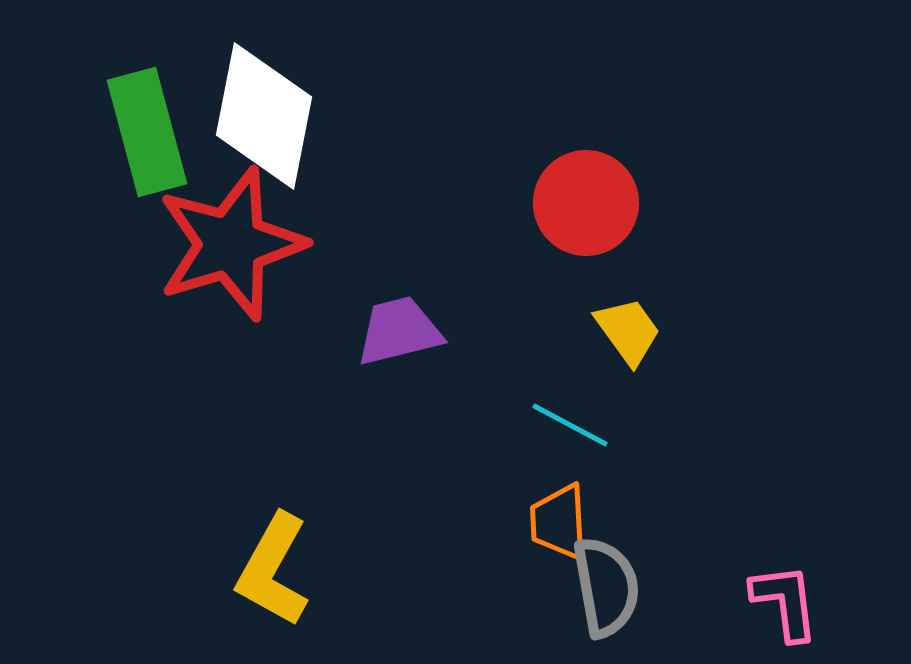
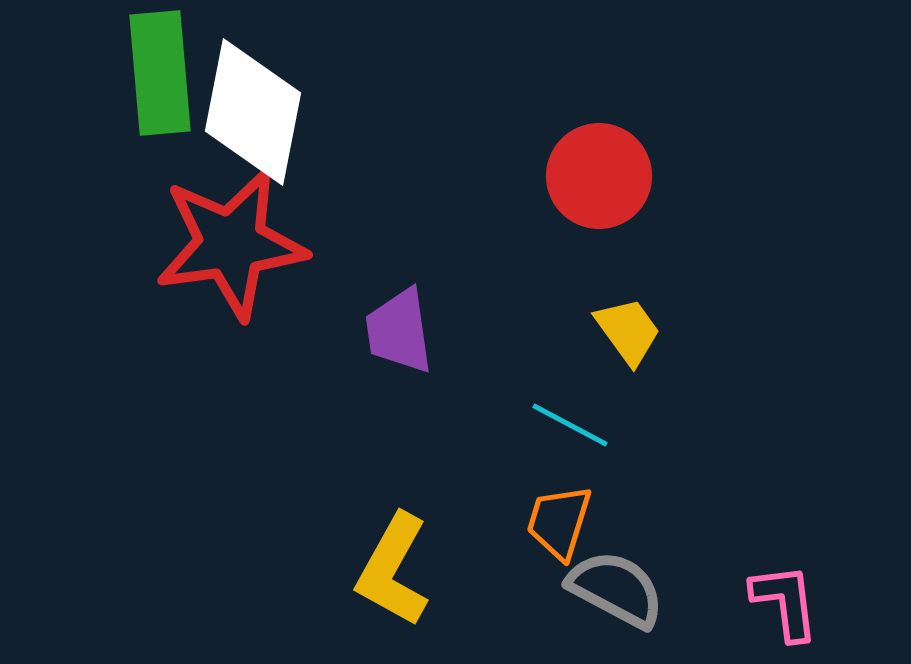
white diamond: moved 11 px left, 4 px up
green rectangle: moved 13 px right, 59 px up; rotated 10 degrees clockwise
red circle: moved 13 px right, 27 px up
red star: rotated 9 degrees clockwise
purple trapezoid: rotated 84 degrees counterclockwise
orange trapezoid: rotated 20 degrees clockwise
yellow L-shape: moved 120 px right
gray semicircle: moved 10 px right, 2 px down; rotated 52 degrees counterclockwise
